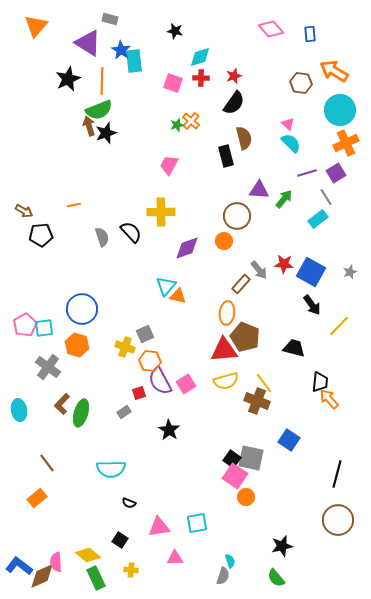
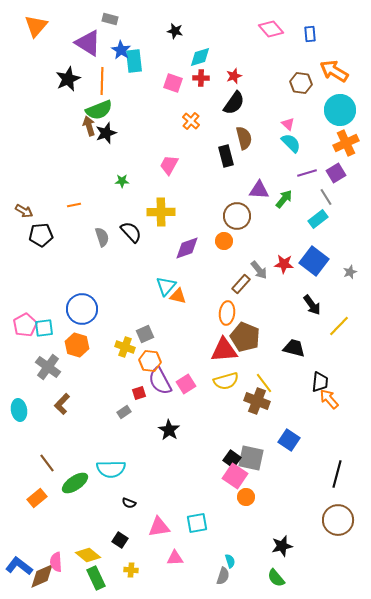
green star at (177, 125): moved 55 px left, 56 px down; rotated 16 degrees clockwise
blue square at (311, 272): moved 3 px right, 11 px up; rotated 8 degrees clockwise
green ellipse at (81, 413): moved 6 px left, 70 px down; rotated 40 degrees clockwise
